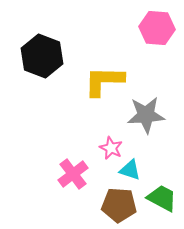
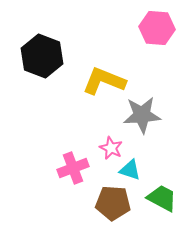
yellow L-shape: rotated 21 degrees clockwise
gray star: moved 4 px left
pink cross: moved 6 px up; rotated 16 degrees clockwise
brown pentagon: moved 6 px left, 2 px up
